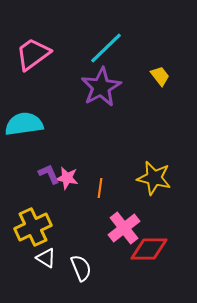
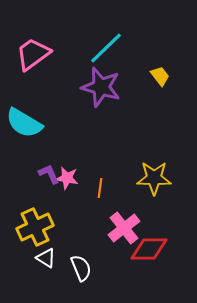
purple star: rotated 27 degrees counterclockwise
cyan semicircle: moved 1 px up; rotated 141 degrees counterclockwise
yellow star: rotated 12 degrees counterclockwise
yellow cross: moved 2 px right
